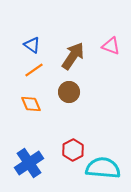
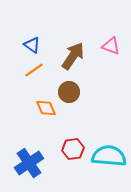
orange diamond: moved 15 px right, 4 px down
red hexagon: moved 1 px up; rotated 20 degrees clockwise
cyan semicircle: moved 6 px right, 12 px up
